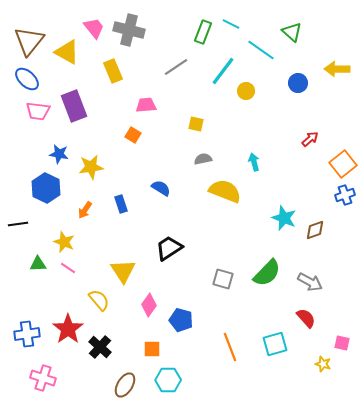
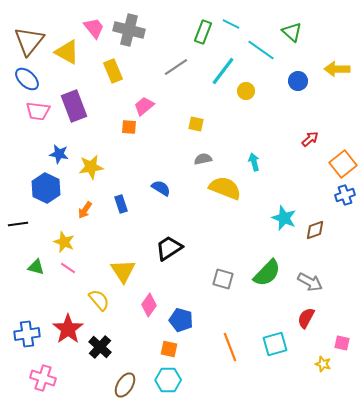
blue circle at (298, 83): moved 2 px up
pink trapezoid at (146, 105): moved 2 px left, 1 px down; rotated 35 degrees counterclockwise
orange square at (133, 135): moved 4 px left, 8 px up; rotated 28 degrees counterclockwise
yellow semicircle at (225, 191): moved 3 px up
green triangle at (38, 264): moved 2 px left, 3 px down; rotated 18 degrees clockwise
red semicircle at (306, 318): rotated 110 degrees counterclockwise
orange square at (152, 349): moved 17 px right; rotated 12 degrees clockwise
